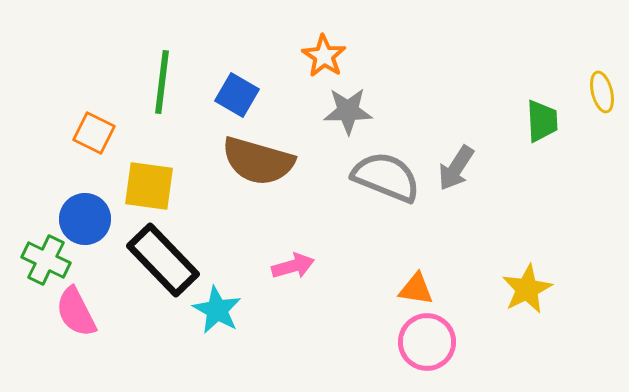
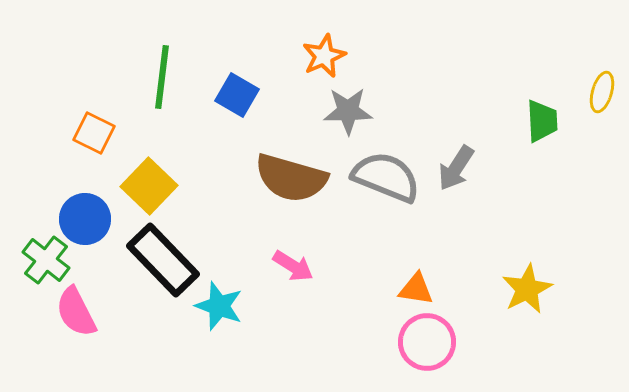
orange star: rotated 15 degrees clockwise
green line: moved 5 px up
yellow ellipse: rotated 30 degrees clockwise
brown semicircle: moved 33 px right, 17 px down
yellow square: rotated 36 degrees clockwise
green cross: rotated 12 degrees clockwise
pink arrow: rotated 48 degrees clockwise
cyan star: moved 2 px right, 4 px up; rotated 9 degrees counterclockwise
